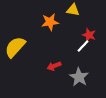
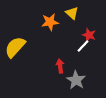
yellow triangle: moved 1 px left, 3 px down; rotated 32 degrees clockwise
red arrow: moved 6 px right; rotated 104 degrees clockwise
gray star: moved 3 px left, 3 px down
